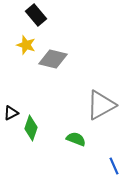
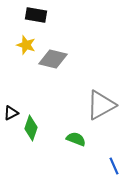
black rectangle: rotated 40 degrees counterclockwise
